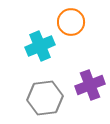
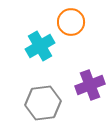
cyan cross: rotated 8 degrees counterclockwise
gray hexagon: moved 2 px left, 5 px down
